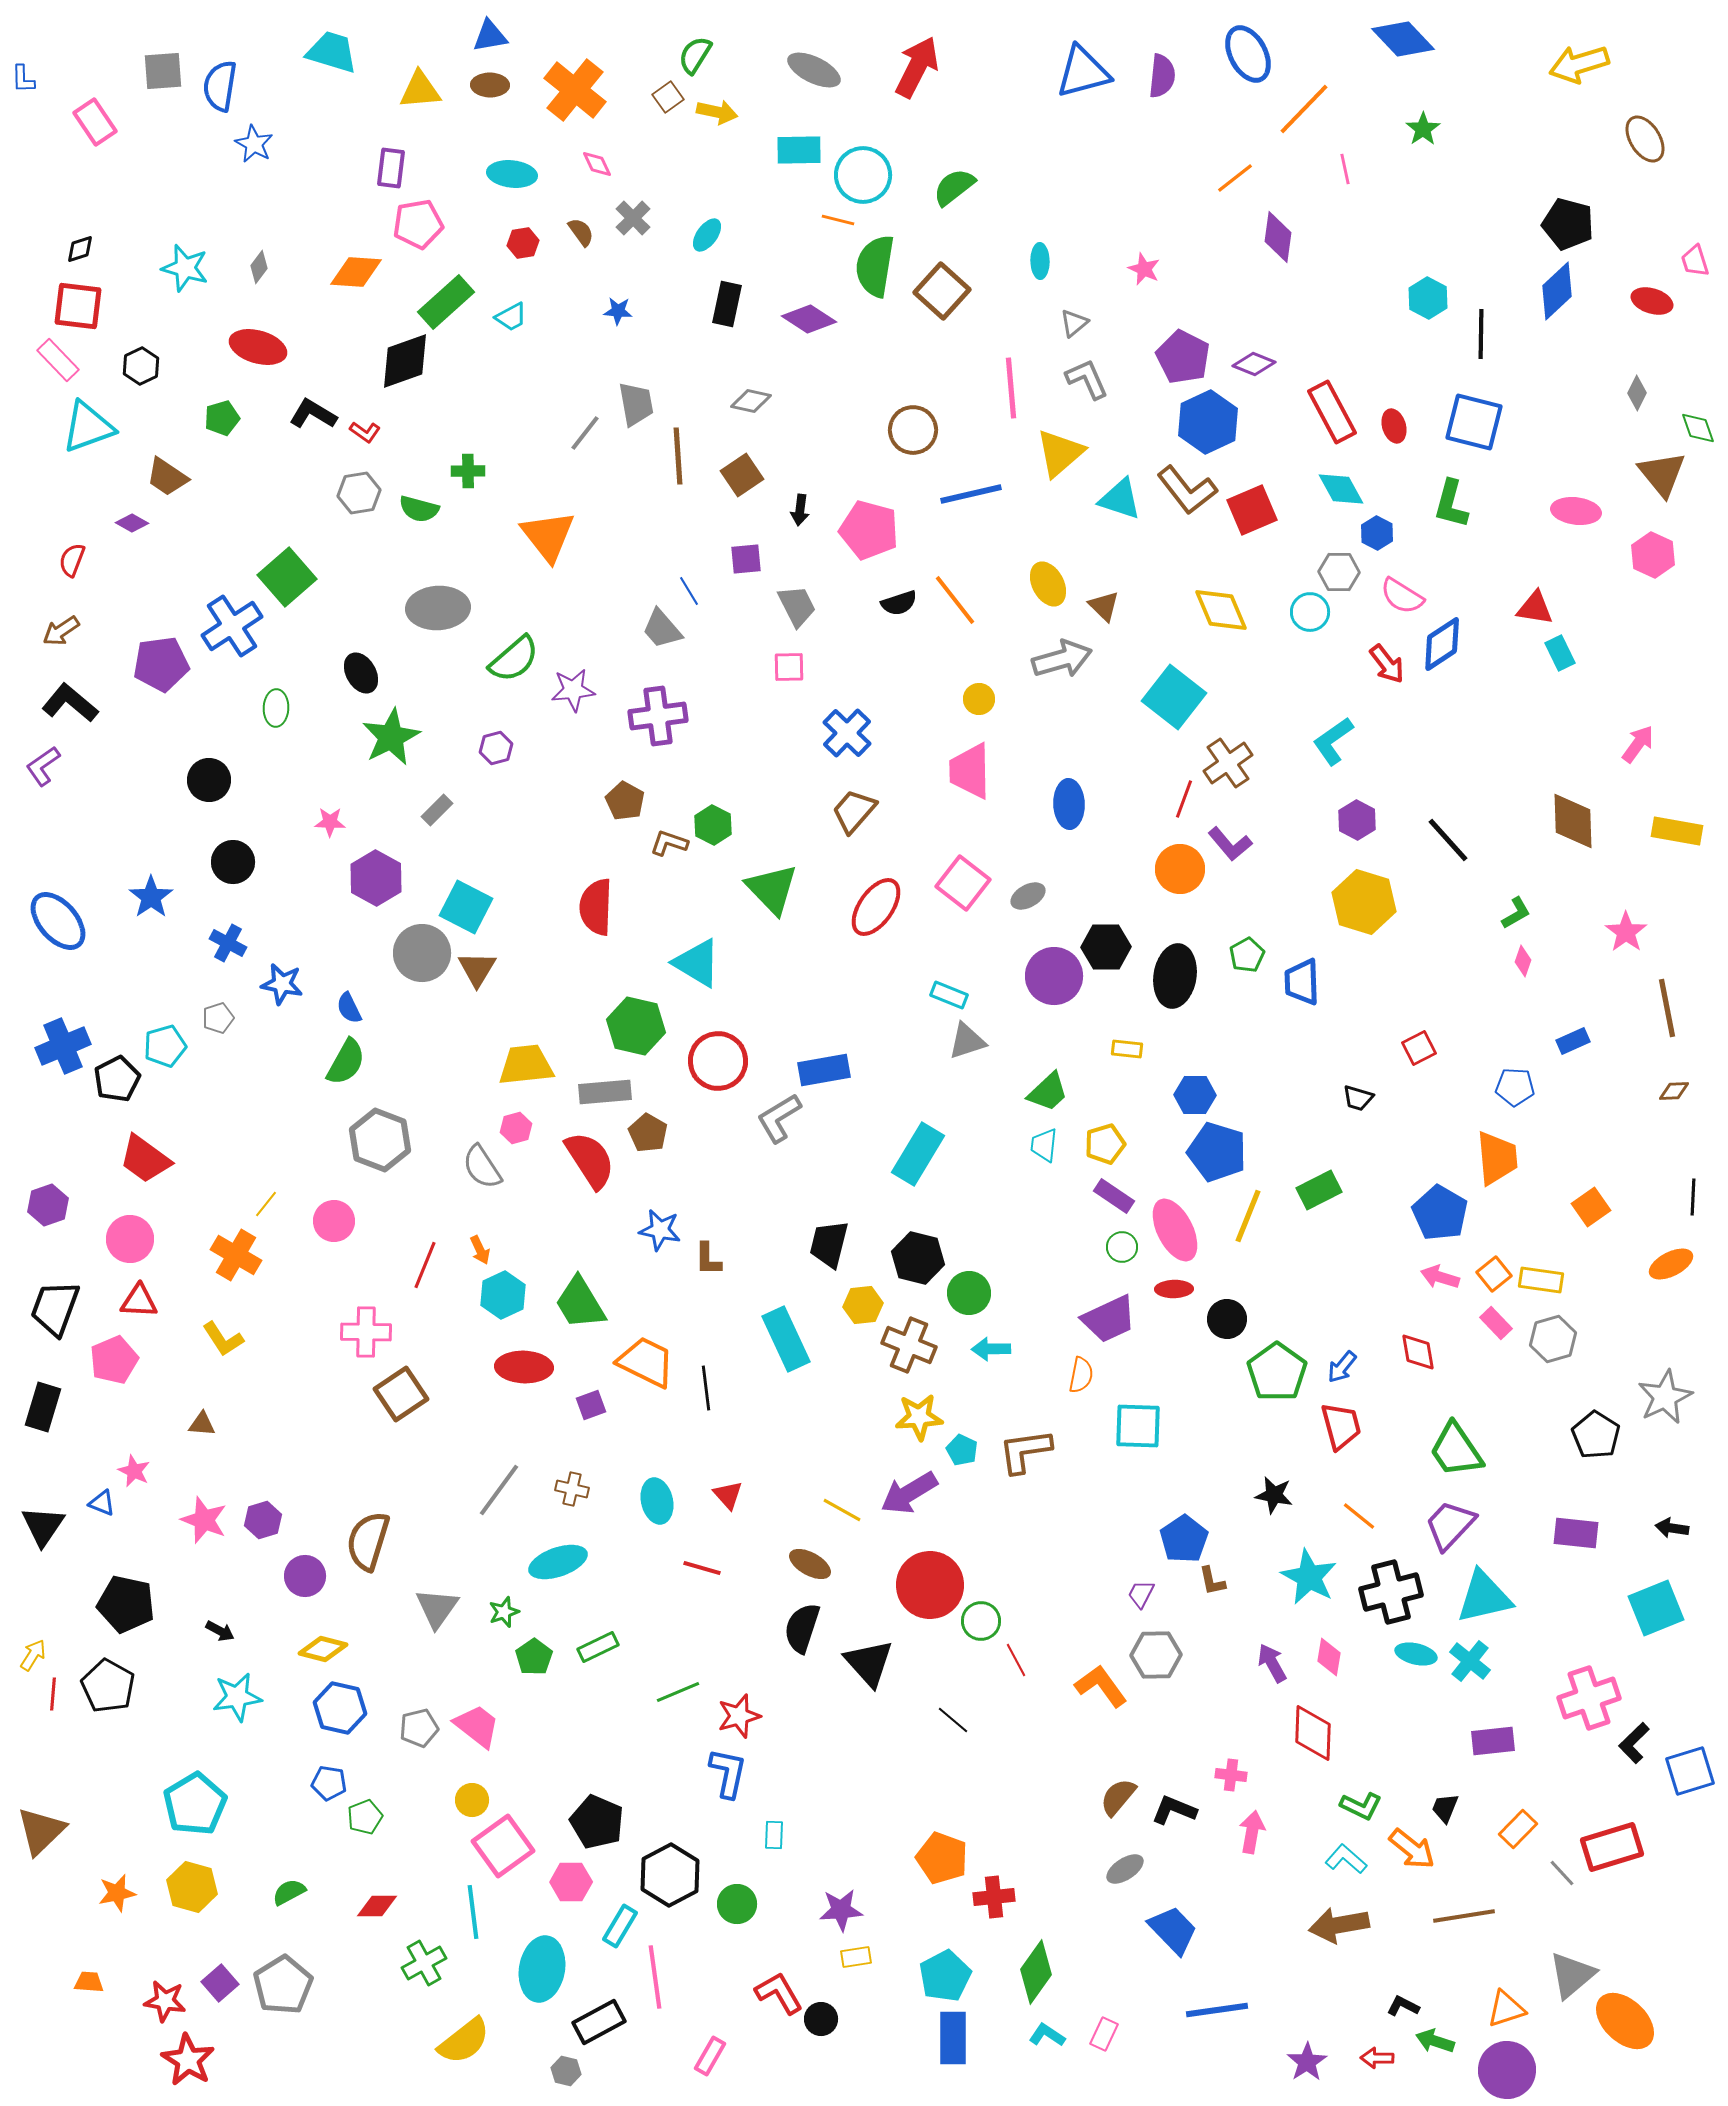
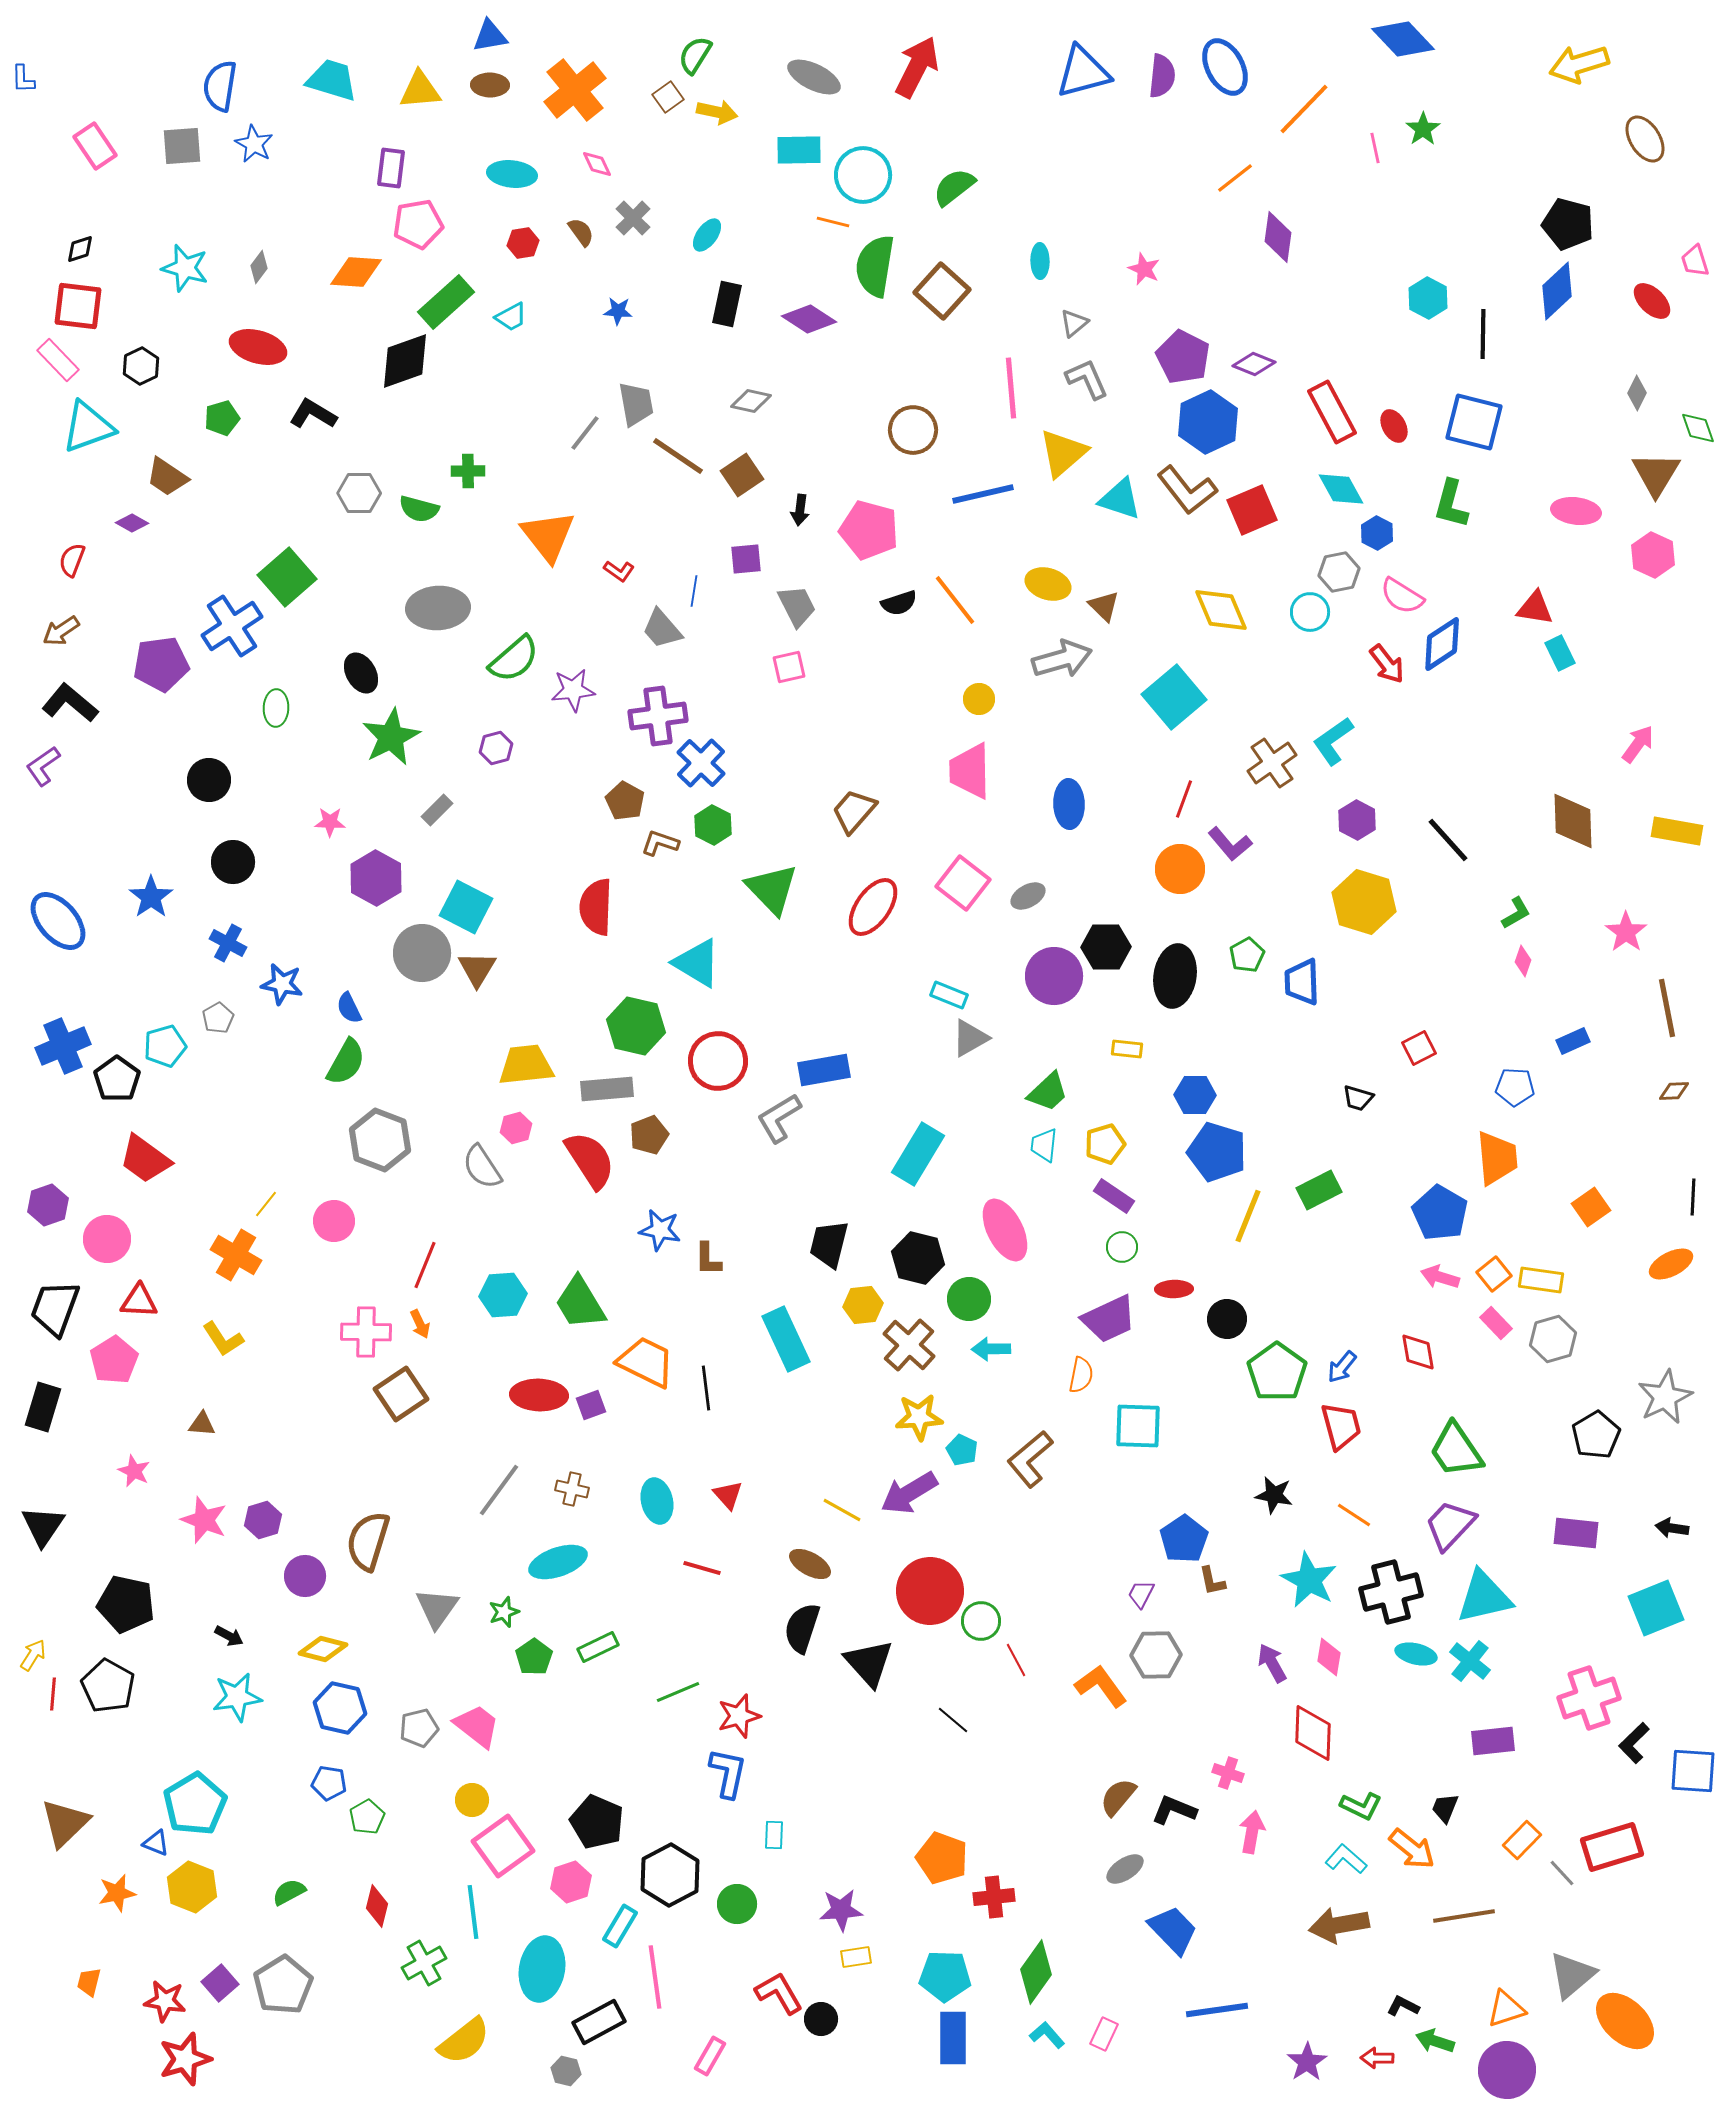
cyan trapezoid at (332, 52): moved 28 px down
blue ellipse at (1248, 54): moved 23 px left, 13 px down
gray ellipse at (814, 70): moved 7 px down
gray square at (163, 71): moved 19 px right, 75 px down
orange cross at (575, 90): rotated 12 degrees clockwise
pink rectangle at (95, 122): moved 24 px down
pink line at (1345, 169): moved 30 px right, 21 px up
orange line at (838, 220): moved 5 px left, 2 px down
red ellipse at (1652, 301): rotated 27 degrees clockwise
black line at (1481, 334): moved 2 px right
red ellipse at (1394, 426): rotated 12 degrees counterclockwise
red L-shape at (365, 432): moved 254 px right, 139 px down
yellow triangle at (1060, 453): moved 3 px right
brown line at (678, 456): rotated 52 degrees counterclockwise
brown triangle at (1662, 474): moved 6 px left; rotated 10 degrees clockwise
gray hexagon at (359, 493): rotated 9 degrees clockwise
blue line at (971, 494): moved 12 px right
gray hexagon at (1339, 572): rotated 12 degrees counterclockwise
yellow ellipse at (1048, 584): rotated 45 degrees counterclockwise
blue line at (689, 591): moved 5 px right; rotated 40 degrees clockwise
pink square at (789, 667): rotated 12 degrees counterclockwise
cyan square at (1174, 697): rotated 12 degrees clockwise
blue cross at (847, 733): moved 146 px left, 30 px down
brown cross at (1228, 763): moved 44 px right
brown L-shape at (669, 843): moved 9 px left
red ellipse at (876, 907): moved 3 px left
gray pentagon at (218, 1018): rotated 12 degrees counterclockwise
gray triangle at (967, 1041): moved 3 px right, 3 px up; rotated 12 degrees counterclockwise
black pentagon at (117, 1079): rotated 9 degrees counterclockwise
gray rectangle at (605, 1092): moved 2 px right, 3 px up
brown pentagon at (648, 1133): moved 1 px right, 2 px down; rotated 21 degrees clockwise
pink ellipse at (1175, 1230): moved 170 px left
pink circle at (130, 1239): moved 23 px left
orange arrow at (480, 1250): moved 60 px left, 74 px down
green circle at (969, 1293): moved 6 px down
cyan hexagon at (503, 1295): rotated 21 degrees clockwise
brown cross at (909, 1345): rotated 20 degrees clockwise
pink pentagon at (114, 1360): rotated 9 degrees counterclockwise
red ellipse at (524, 1367): moved 15 px right, 28 px down
black pentagon at (1596, 1435): rotated 9 degrees clockwise
brown L-shape at (1025, 1451): moved 5 px right, 8 px down; rotated 32 degrees counterclockwise
blue triangle at (102, 1503): moved 54 px right, 340 px down
orange line at (1359, 1516): moved 5 px left, 1 px up; rotated 6 degrees counterclockwise
cyan star at (1309, 1577): moved 3 px down
red circle at (930, 1585): moved 6 px down
black arrow at (220, 1631): moved 9 px right, 5 px down
blue square at (1690, 1771): moved 3 px right; rotated 21 degrees clockwise
pink cross at (1231, 1775): moved 3 px left, 2 px up; rotated 12 degrees clockwise
green pentagon at (365, 1817): moved 2 px right; rotated 8 degrees counterclockwise
orange rectangle at (1518, 1829): moved 4 px right, 11 px down
brown triangle at (41, 1831): moved 24 px right, 8 px up
pink hexagon at (571, 1882): rotated 18 degrees counterclockwise
yellow hexagon at (192, 1887): rotated 6 degrees clockwise
red diamond at (377, 1906): rotated 75 degrees counterclockwise
cyan pentagon at (945, 1976): rotated 30 degrees clockwise
orange trapezoid at (89, 1982): rotated 80 degrees counterclockwise
cyan L-shape at (1047, 2035): rotated 15 degrees clockwise
red star at (188, 2060): moved 3 px left, 1 px up; rotated 24 degrees clockwise
